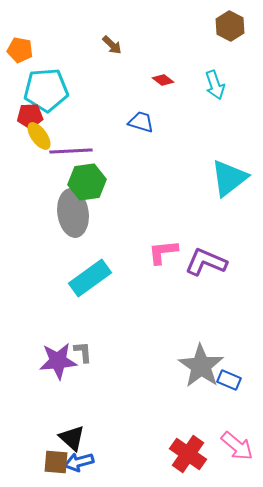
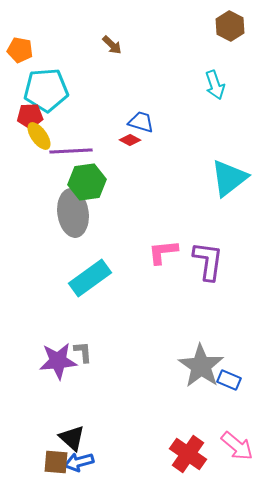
red diamond: moved 33 px left, 60 px down; rotated 10 degrees counterclockwise
purple L-shape: moved 2 px right, 1 px up; rotated 75 degrees clockwise
